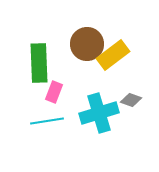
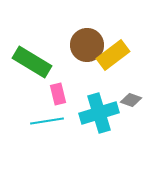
brown circle: moved 1 px down
green rectangle: moved 7 px left, 1 px up; rotated 57 degrees counterclockwise
pink rectangle: moved 4 px right, 2 px down; rotated 35 degrees counterclockwise
